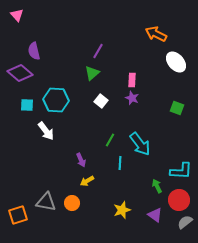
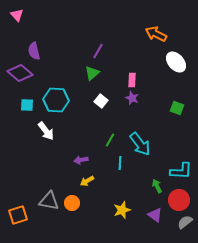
purple arrow: rotated 104 degrees clockwise
gray triangle: moved 3 px right, 1 px up
